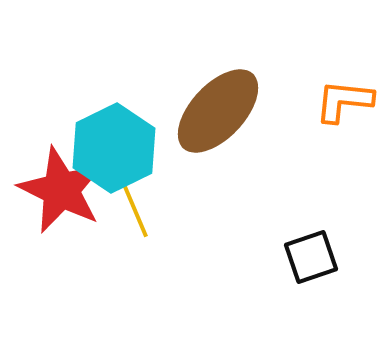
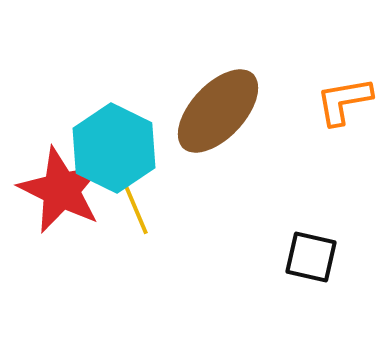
orange L-shape: rotated 16 degrees counterclockwise
cyan hexagon: rotated 8 degrees counterclockwise
yellow line: moved 3 px up
black square: rotated 32 degrees clockwise
